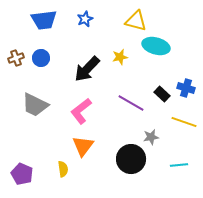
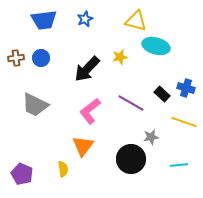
brown cross: rotated 14 degrees clockwise
pink L-shape: moved 9 px right
